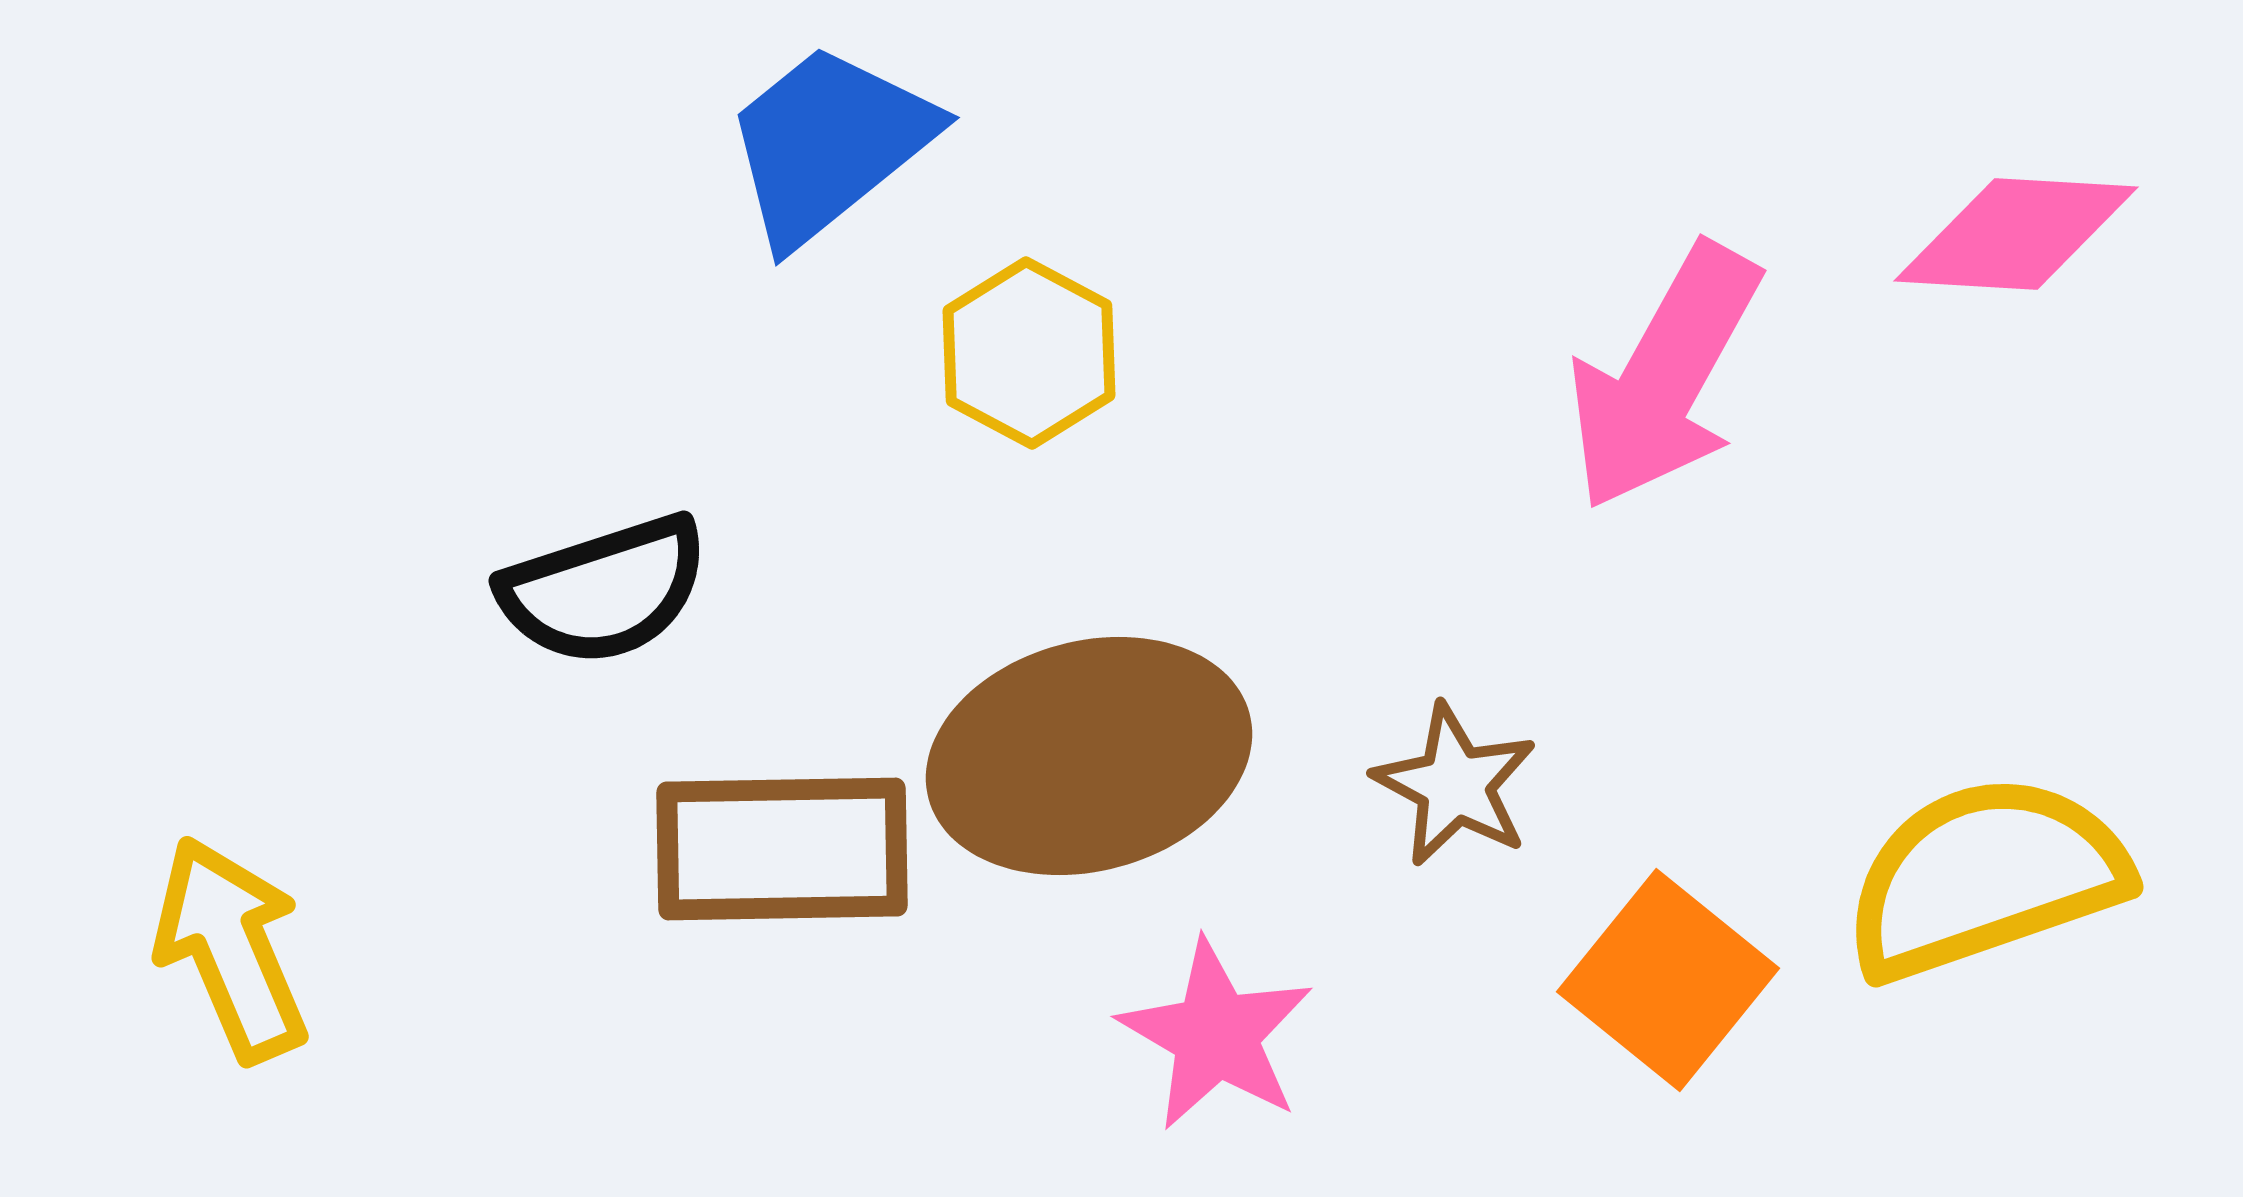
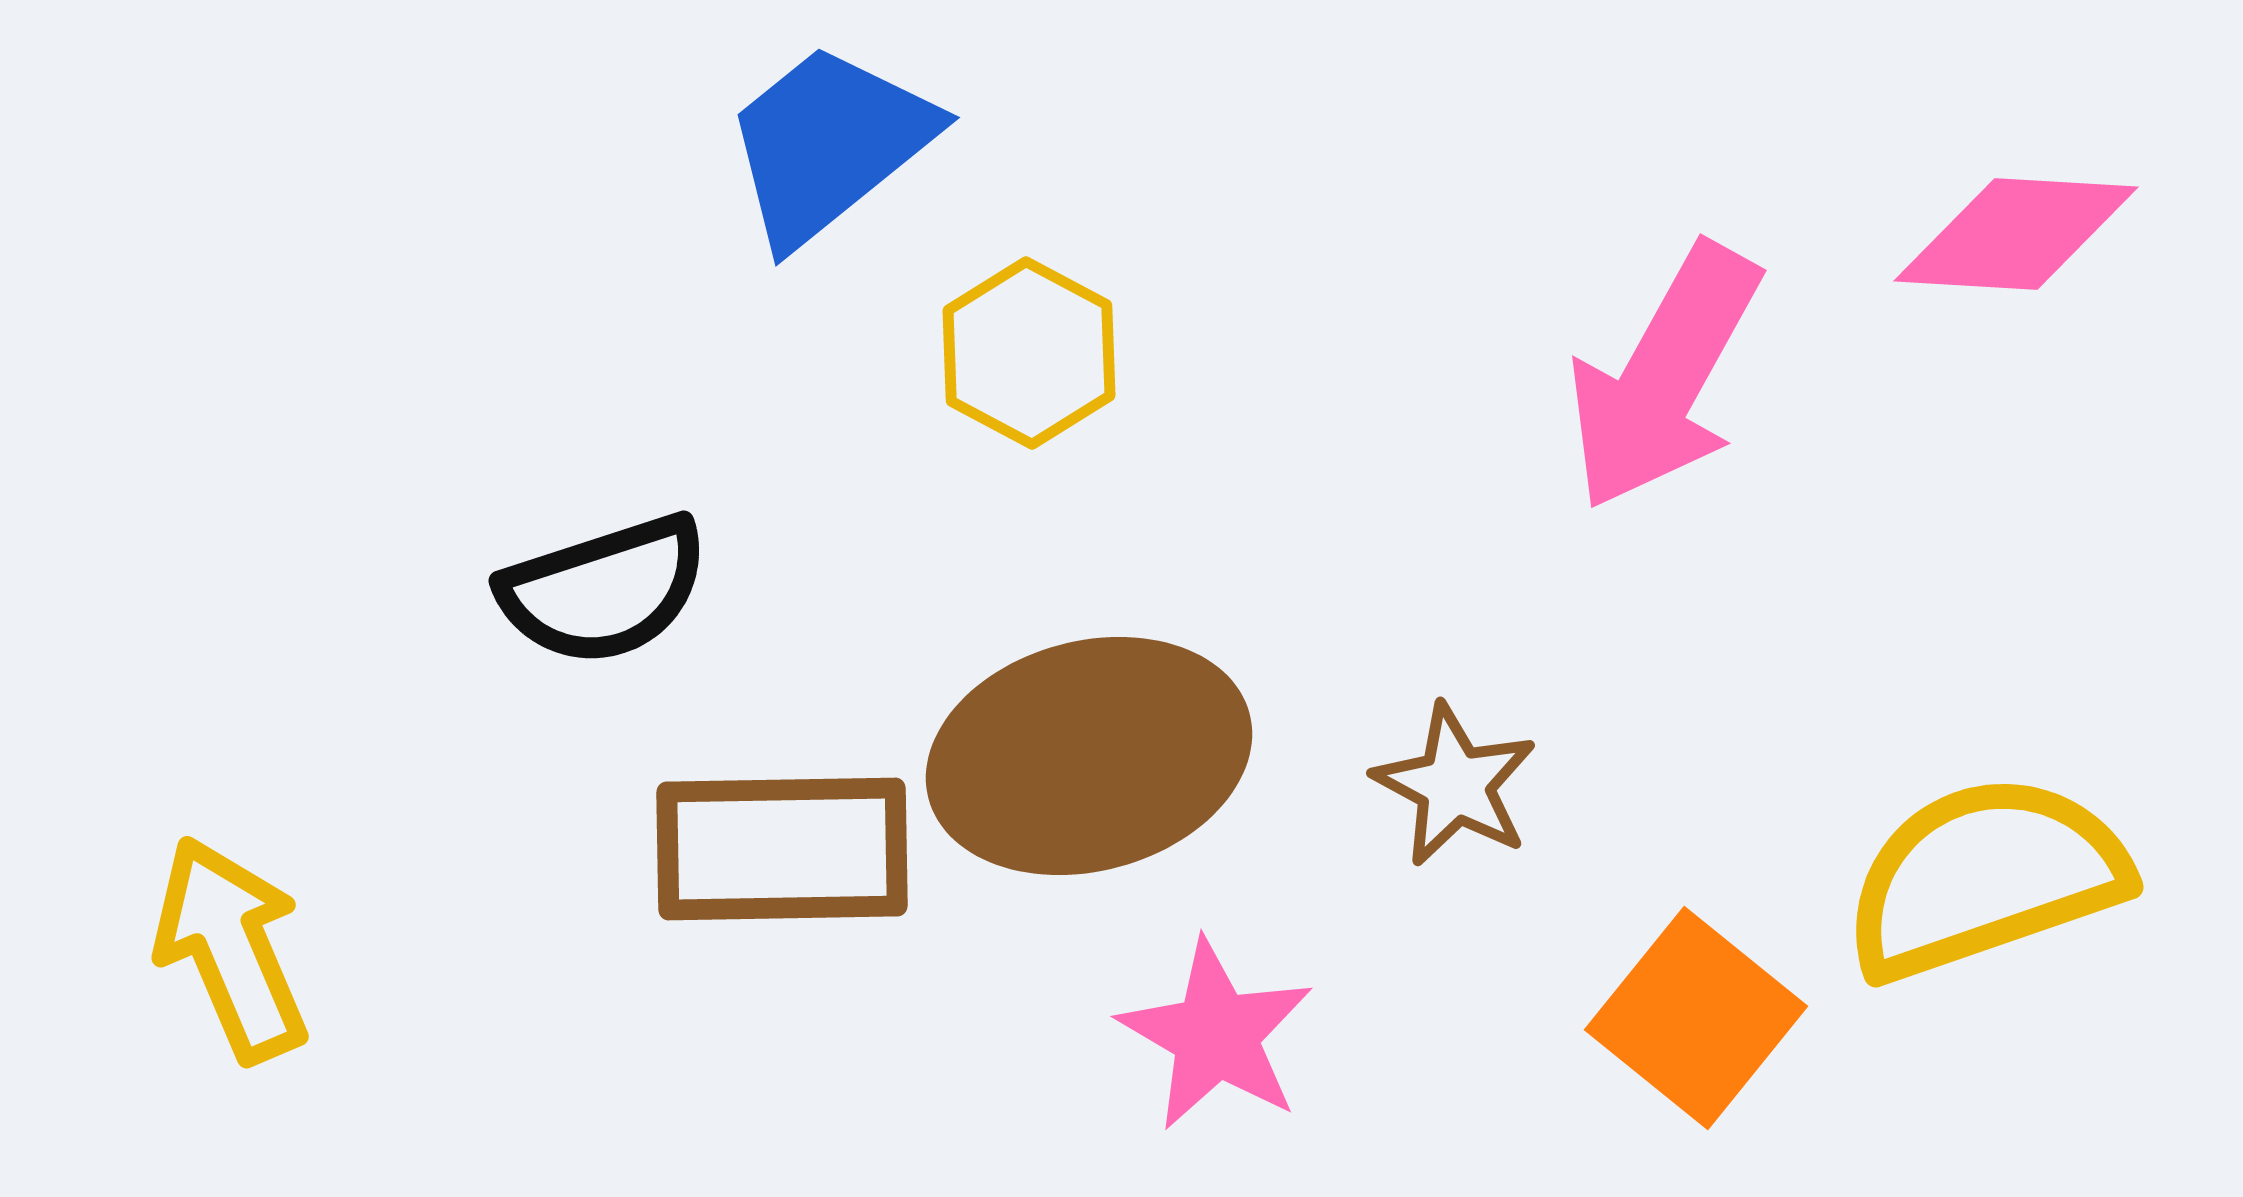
orange square: moved 28 px right, 38 px down
